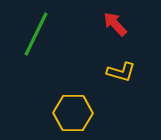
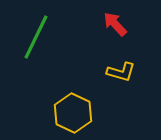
green line: moved 3 px down
yellow hexagon: rotated 24 degrees clockwise
